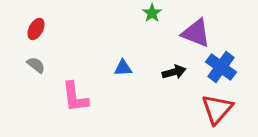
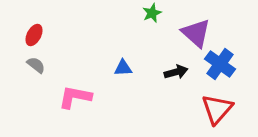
green star: rotated 12 degrees clockwise
red ellipse: moved 2 px left, 6 px down
purple triangle: rotated 20 degrees clockwise
blue cross: moved 1 px left, 3 px up
black arrow: moved 2 px right
pink L-shape: rotated 108 degrees clockwise
